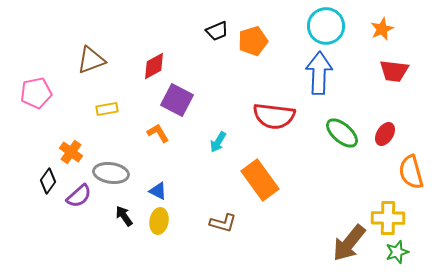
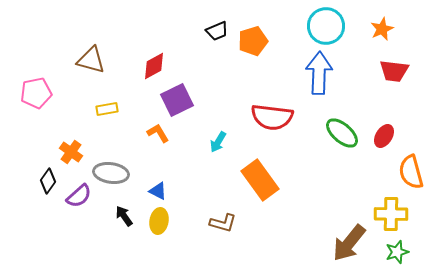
brown triangle: rotated 36 degrees clockwise
purple square: rotated 36 degrees clockwise
red semicircle: moved 2 px left, 1 px down
red ellipse: moved 1 px left, 2 px down
yellow cross: moved 3 px right, 4 px up
